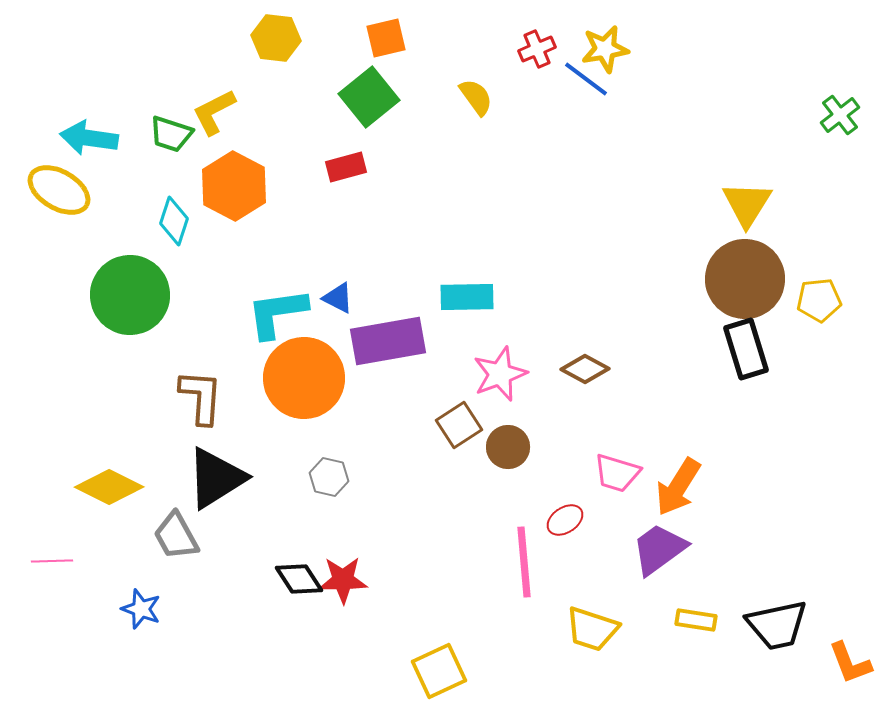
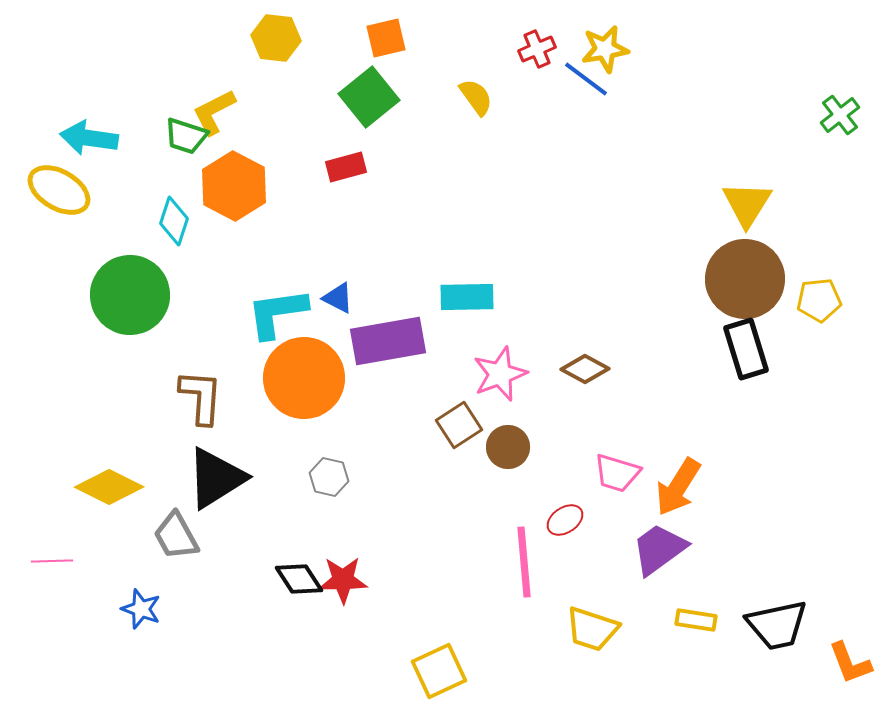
green trapezoid at (171, 134): moved 15 px right, 2 px down
